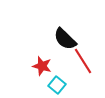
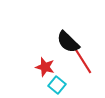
black semicircle: moved 3 px right, 3 px down
red star: moved 3 px right, 1 px down
